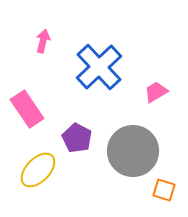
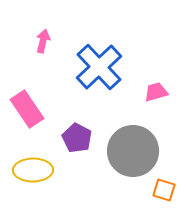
pink trapezoid: rotated 15 degrees clockwise
yellow ellipse: moved 5 px left; rotated 45 degrees clockwise
